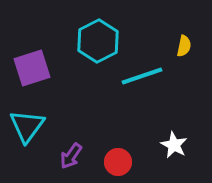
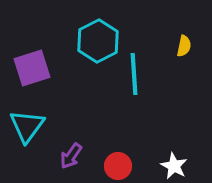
cyan line: moved 8 px left, 2 px up; rotated 75 degrees counterclockwise
white star: moved 21 px down
red circle: moved 4 px down
